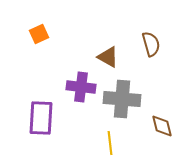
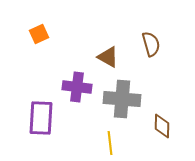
purple cross: moved 4 px left
brown diamond: rotated 15 degrees clockwise
